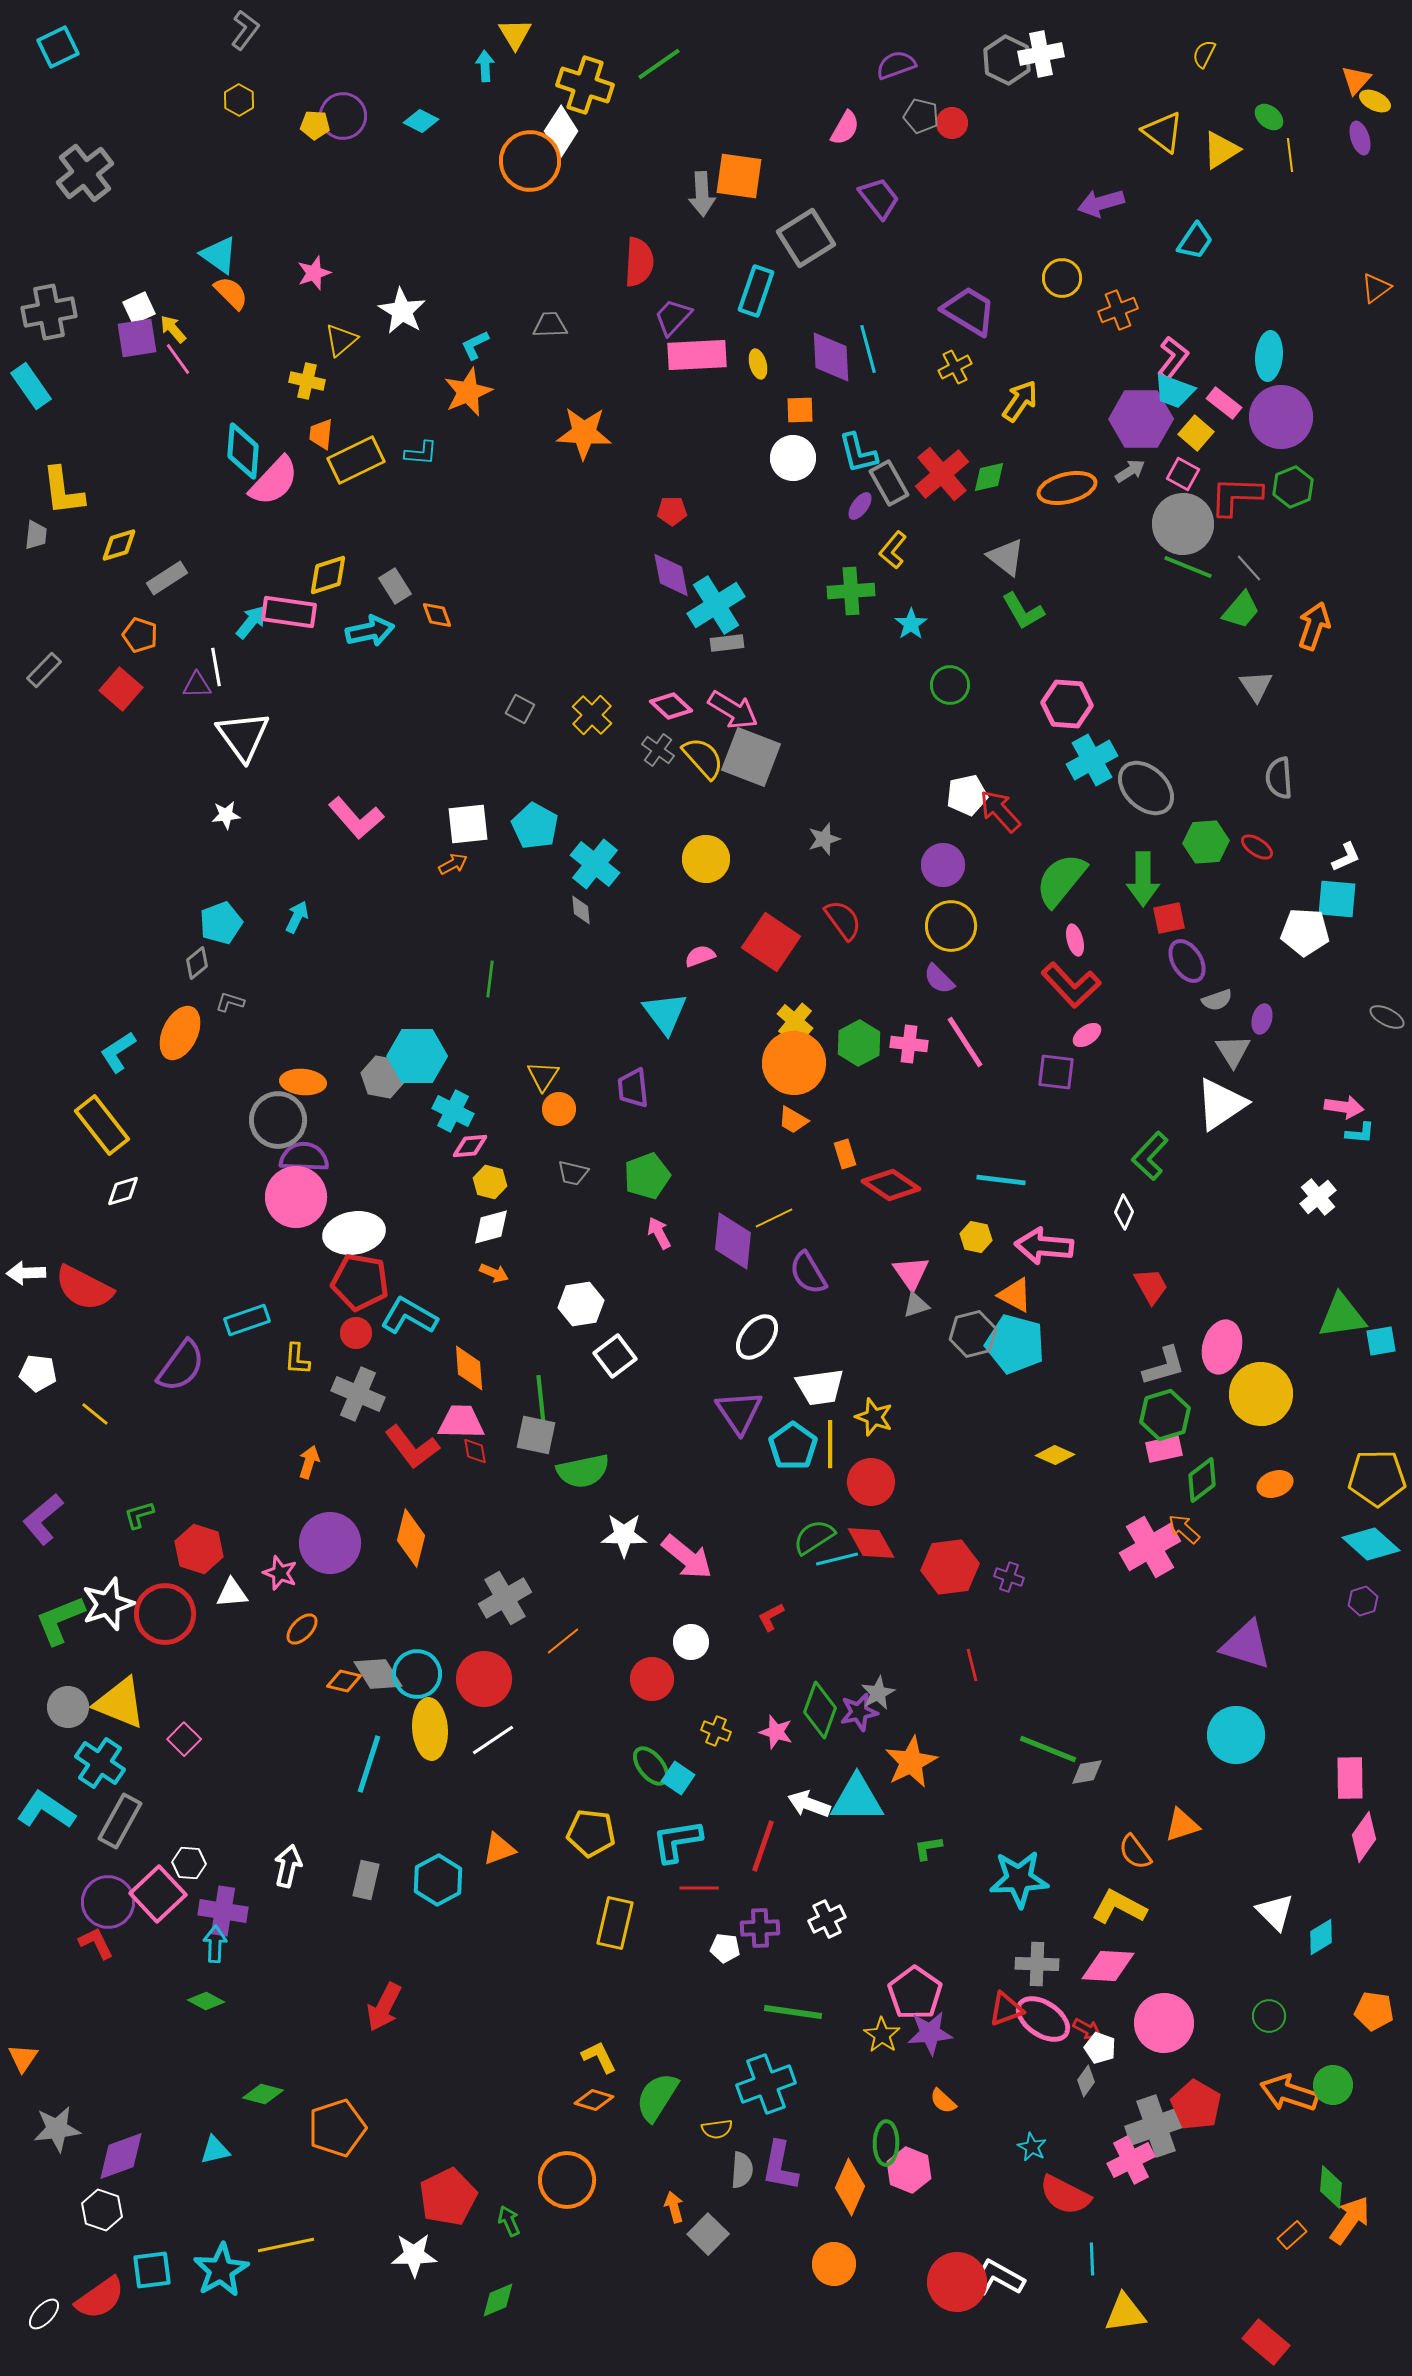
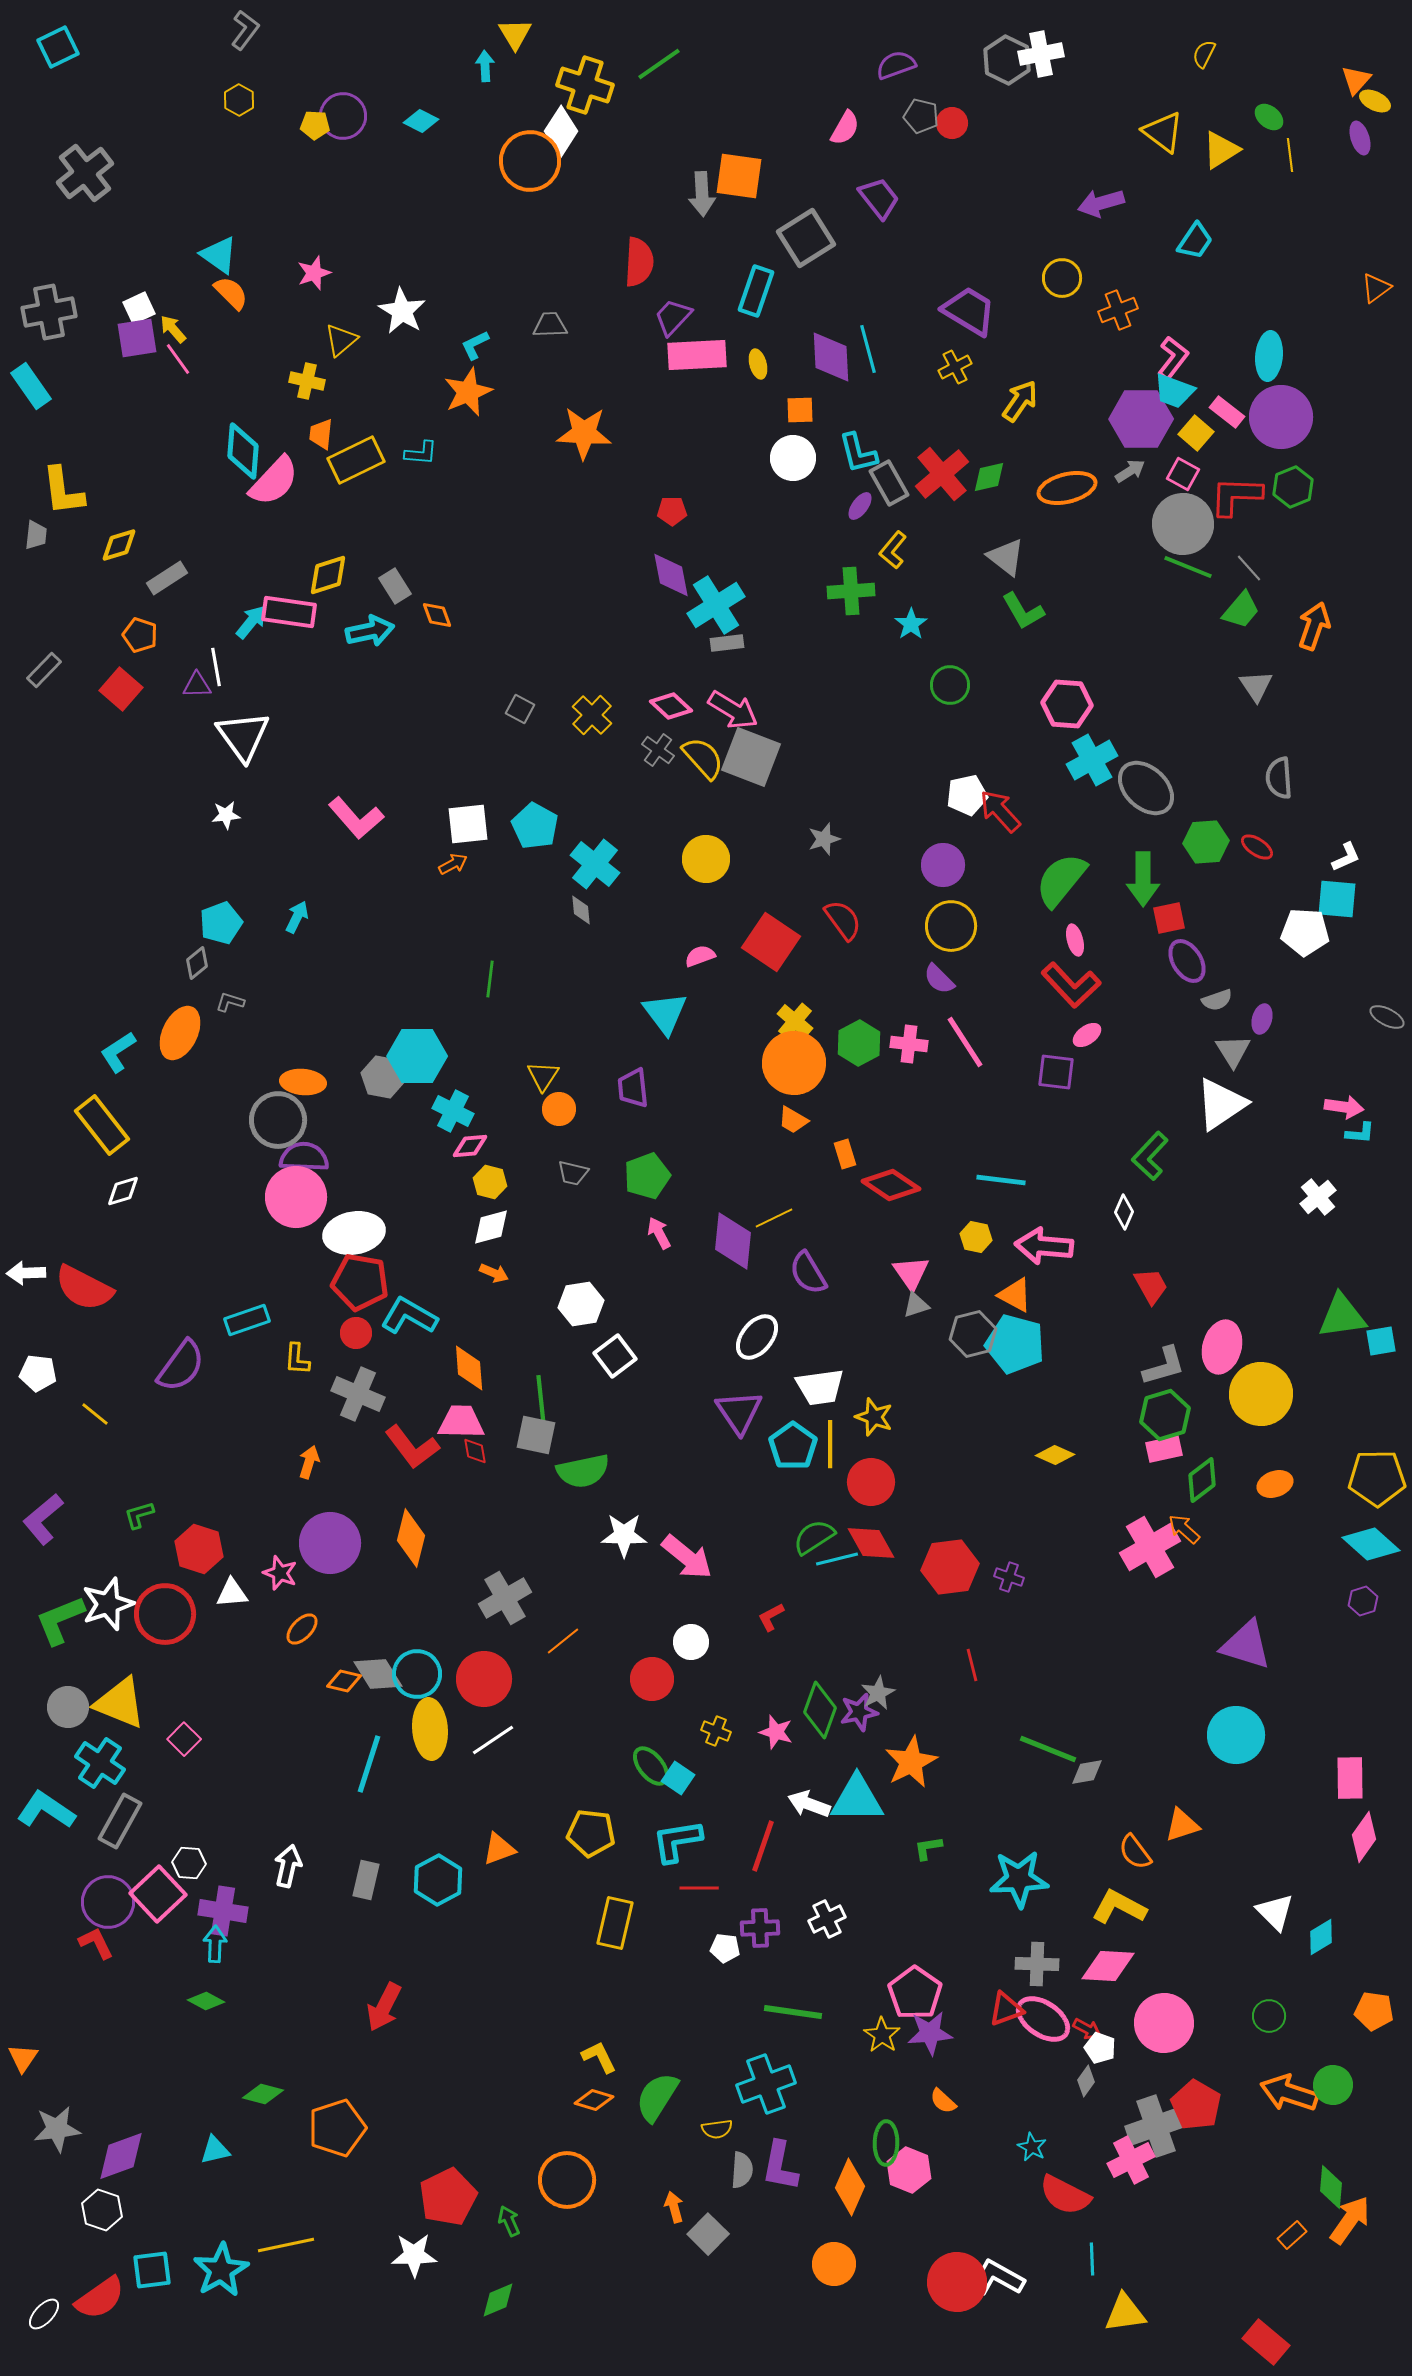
pink rectangle at (1224, 403): moved 3 px right, 9 px down
